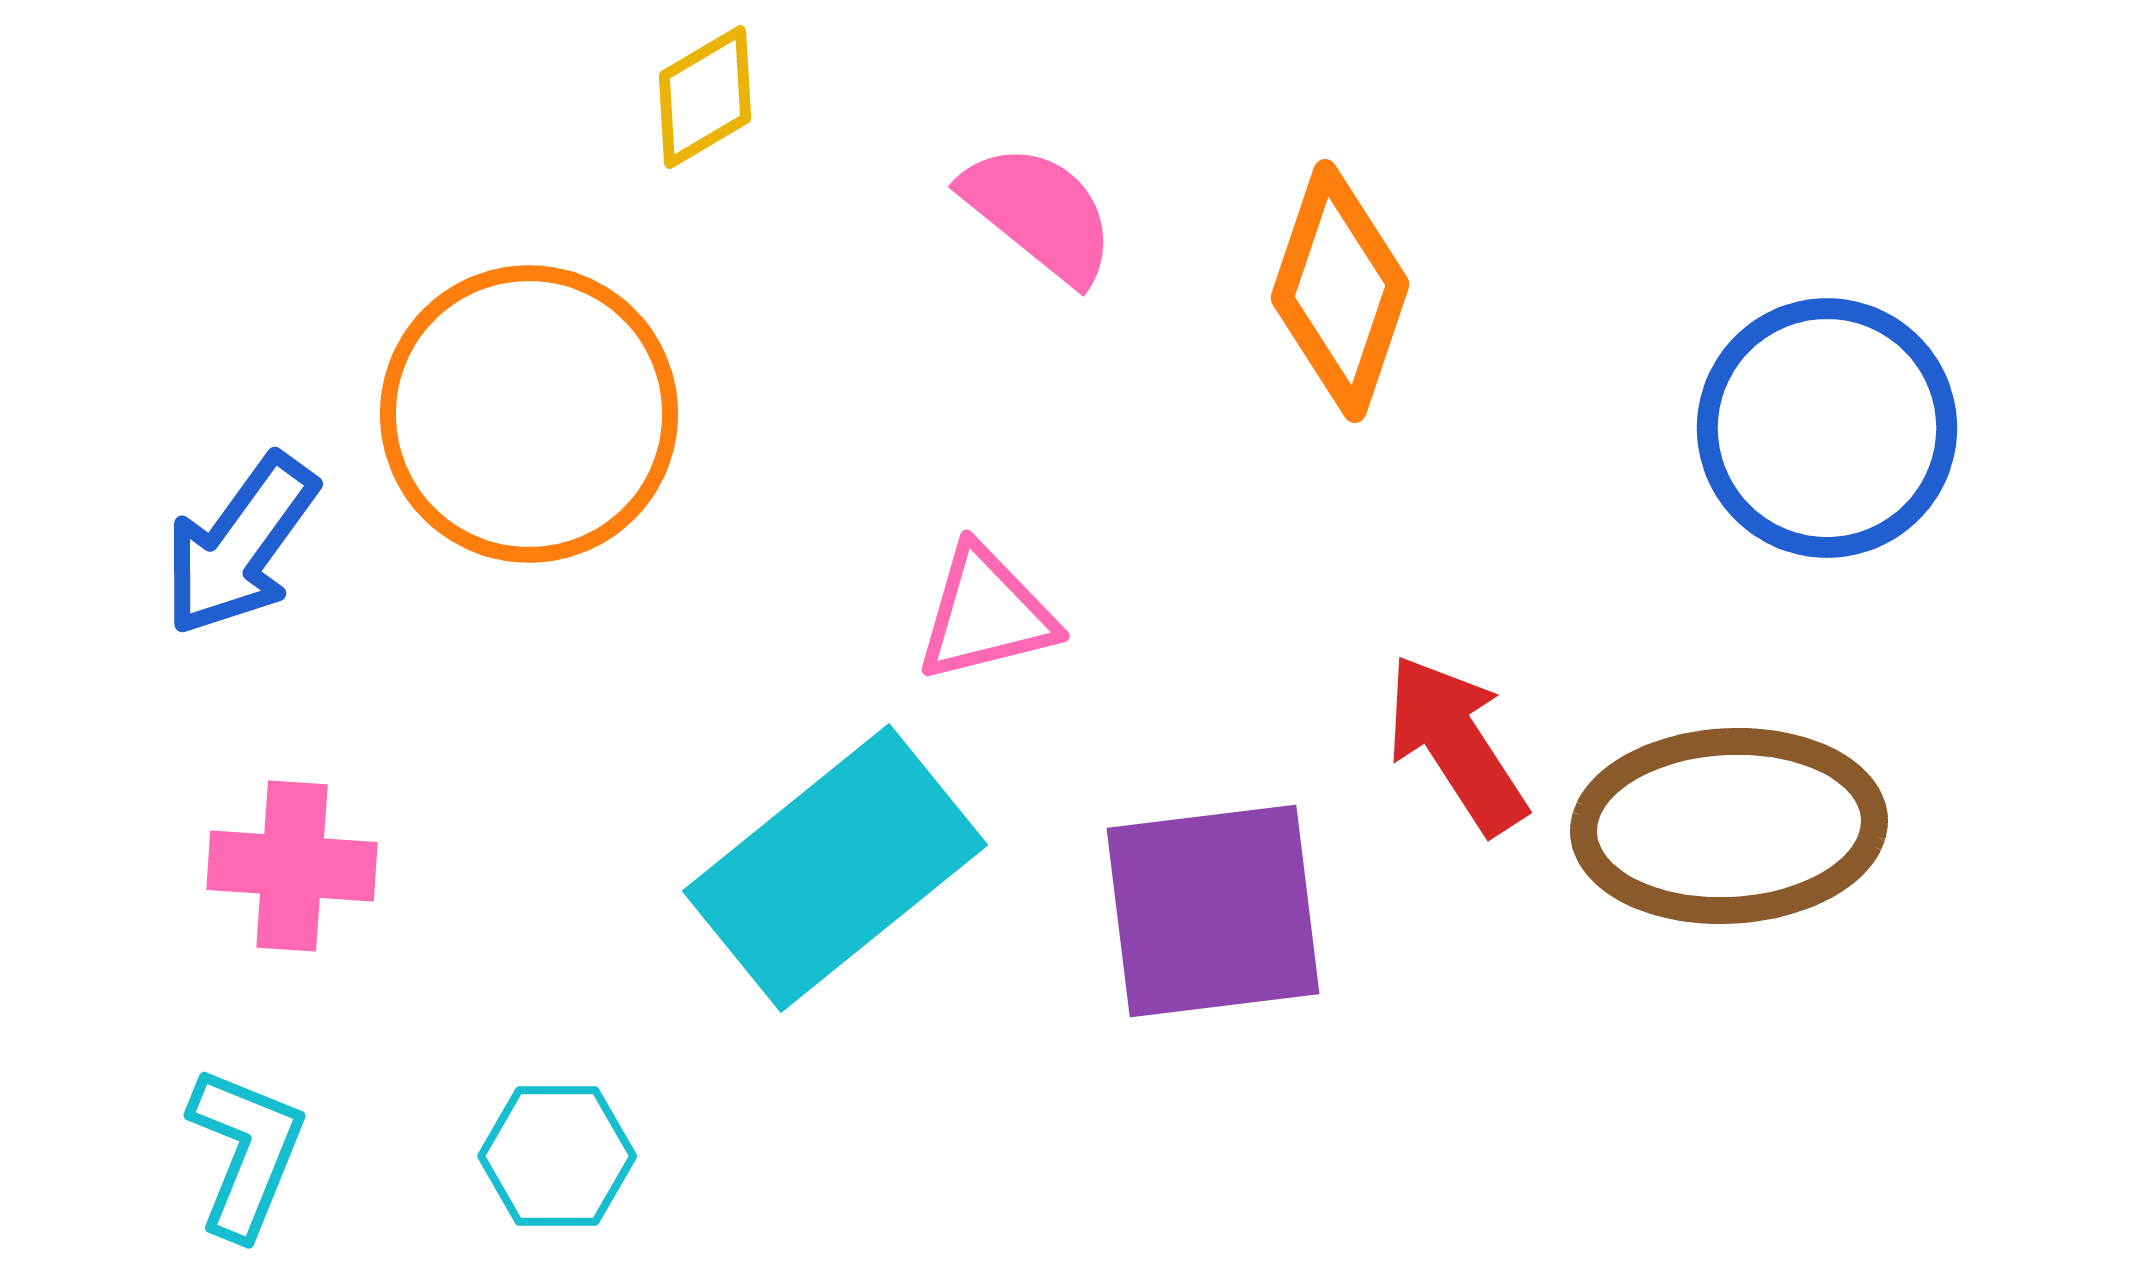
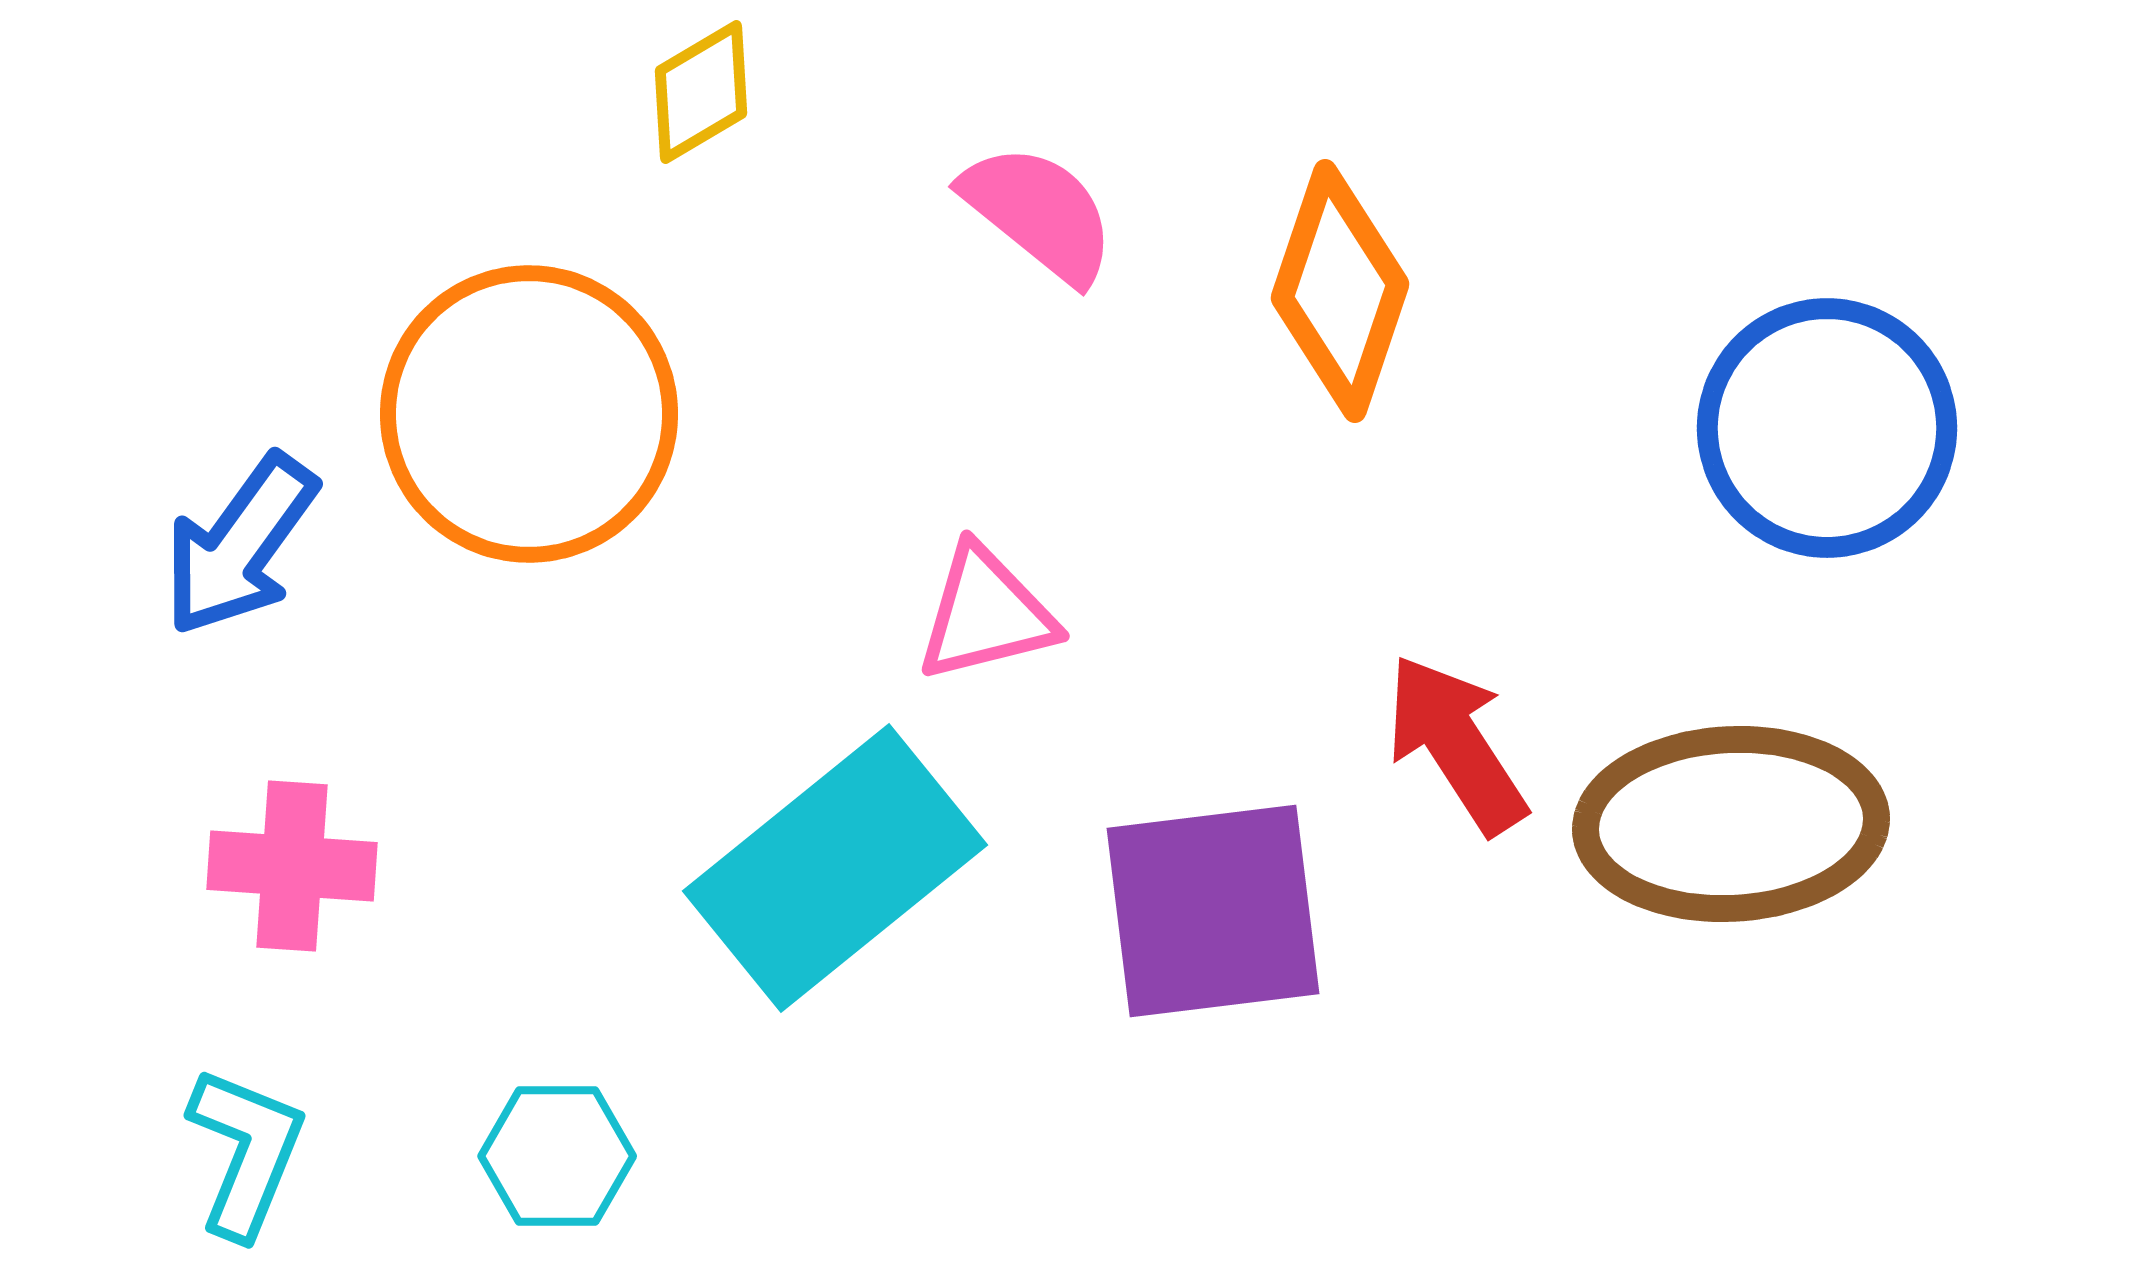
yellow diamond: moved 4 px left, 5 px up
brown ellipse: moved 2 px right, 2 px up
